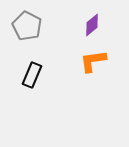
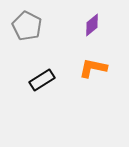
orange L-shape: moved 7 px down; rotated 20 degrees clockwise
black rectangle: moved 10 px right, 5 px down; rotated 35 degrees clockwise
